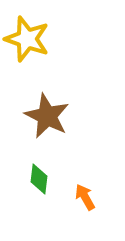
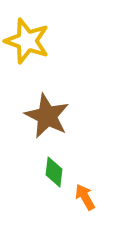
yellow star: moved 2 px down
green diamond: moved 15 px right, 7 px up
